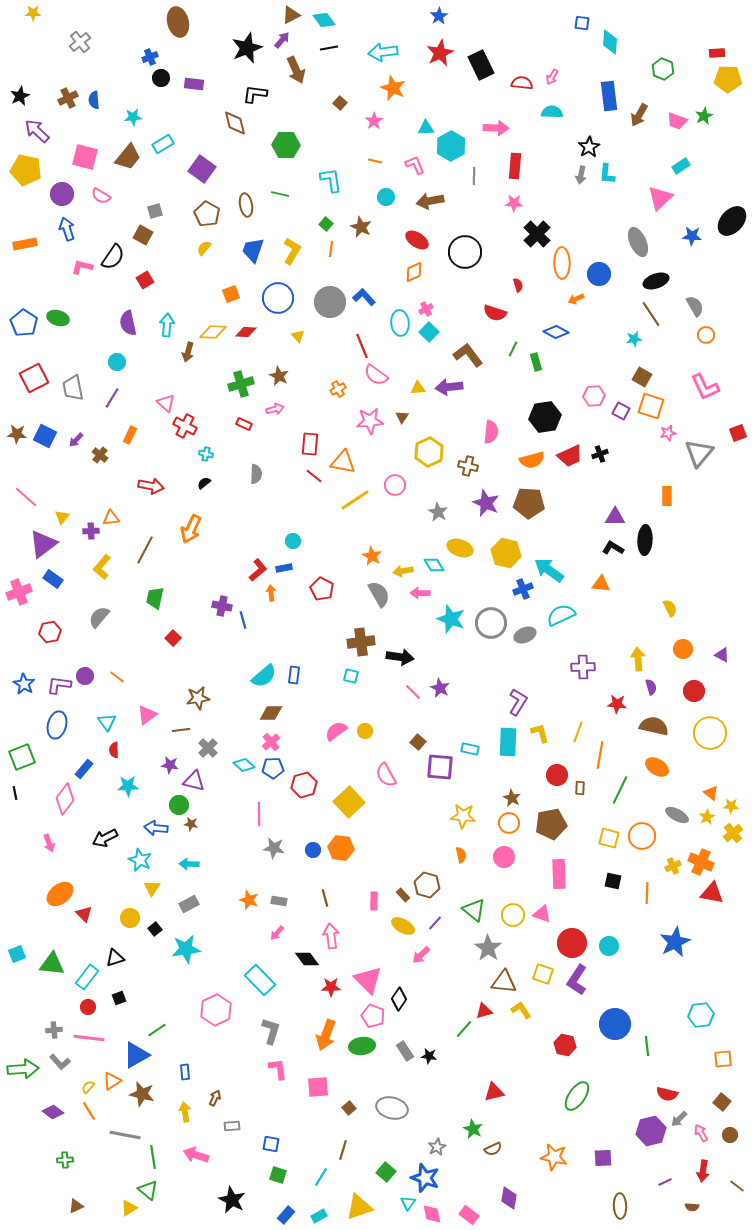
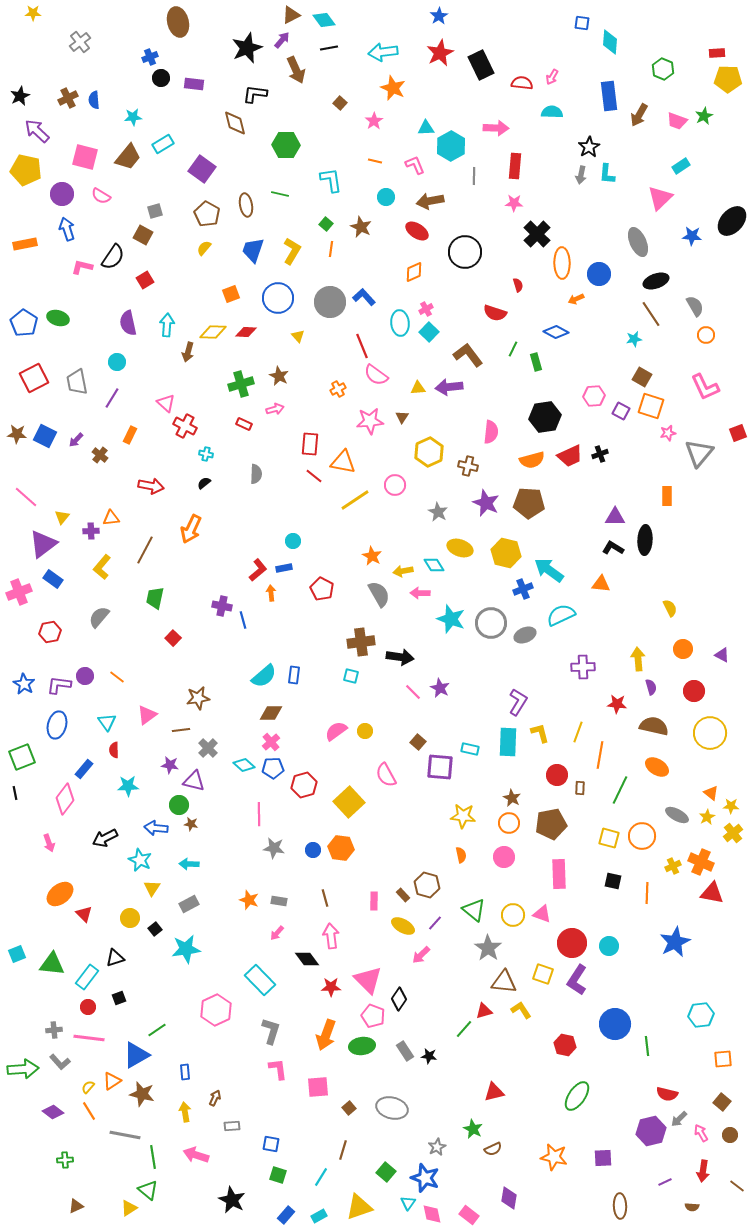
red ellipse at (417, 240): moved 9 px up
gray trapezoid at (73, 388): moved 4 px right, 6 px up
